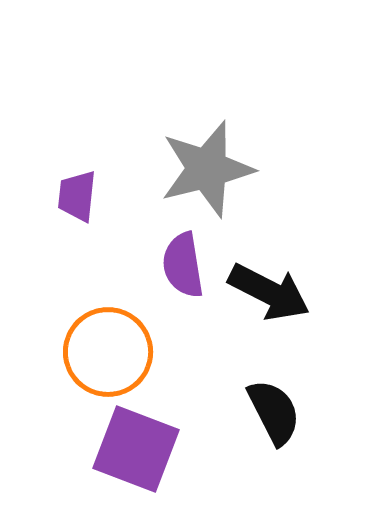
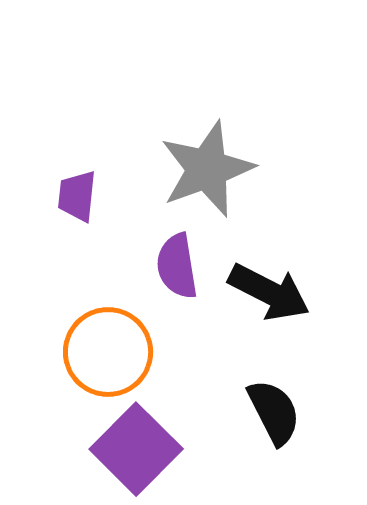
gray star: rotated 6 degrees counterclockwise
purple semicircle: moved 6 px left, 1 px down
purple square: rotated 24 degrees clockwise
